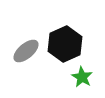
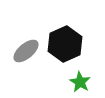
green star: moved 2 px left, 5 px down
